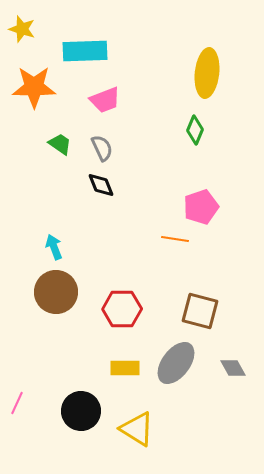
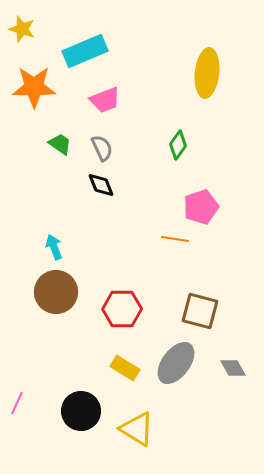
cyan rectangle: rotated 21 degrees counterclockwise
green diamond: moved 17 px left, 15 px down; rotated 12 degrees clockwise
yellow rectangle: rotated 32 degrees clockwise
